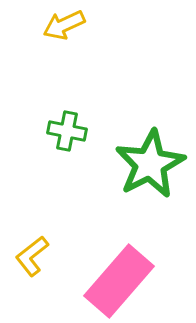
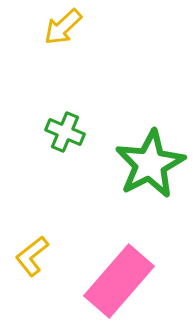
yellow arrow: moved 1 px left, 2 px down; rotated 18 degrees counterclockwise
green cross: moved 2 px left, 1 px down; rotated 12 degrees clockwise
